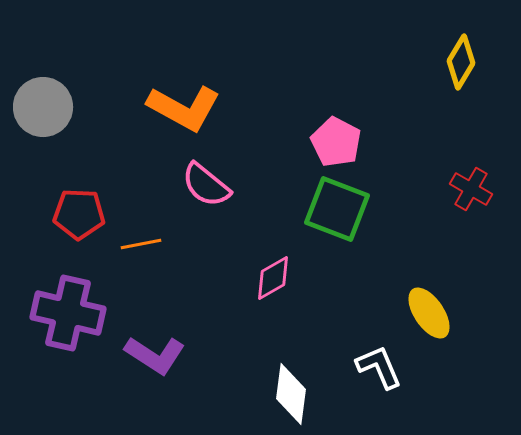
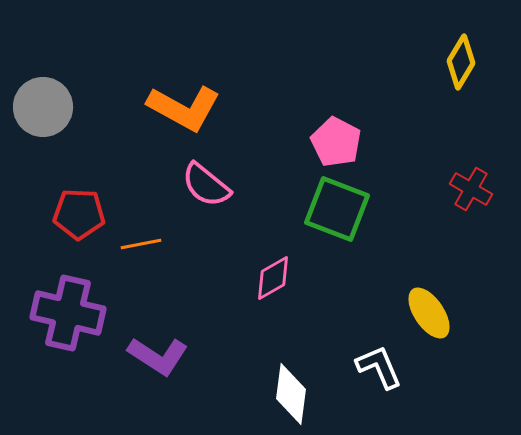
purple L-shape: moved 3 px right, 1 px down
